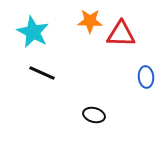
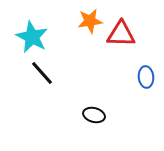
orange star: rotated 10 degrees counterclockwise
cyan star: moved 1 px left, 5 px down
black line: rotated 24 degrees clockwise
